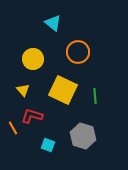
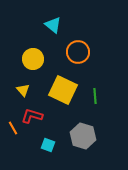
cyan triangle: moved 2 px down
